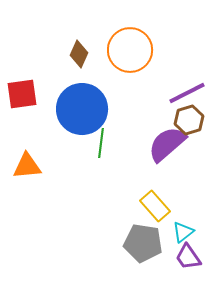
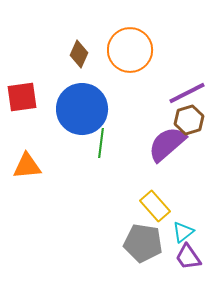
red square: moved 3 px down
